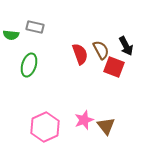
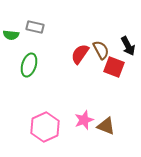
black arrow: moved 2 px right
red semicircle: rotated 125 degrees counterclockwise
brown triangle: rotated 30 degrees counterclockwise
